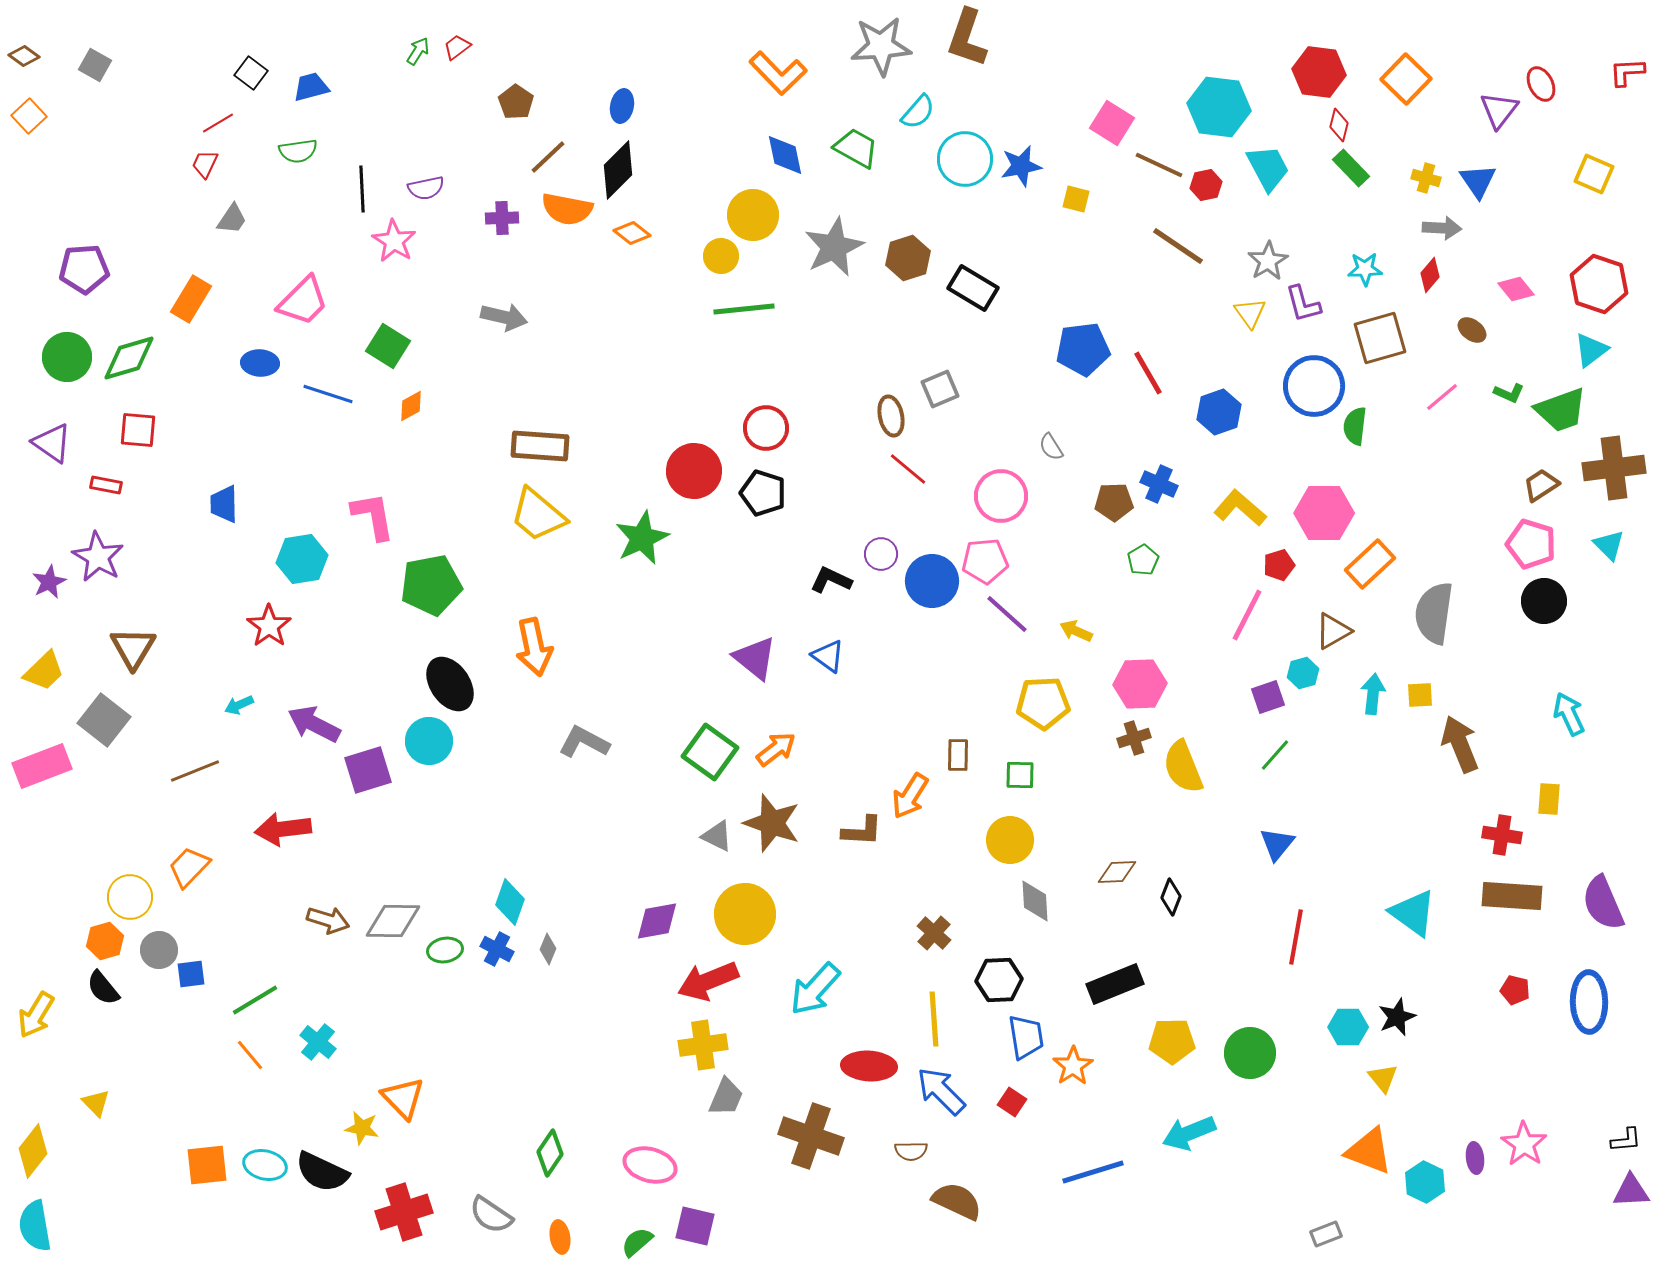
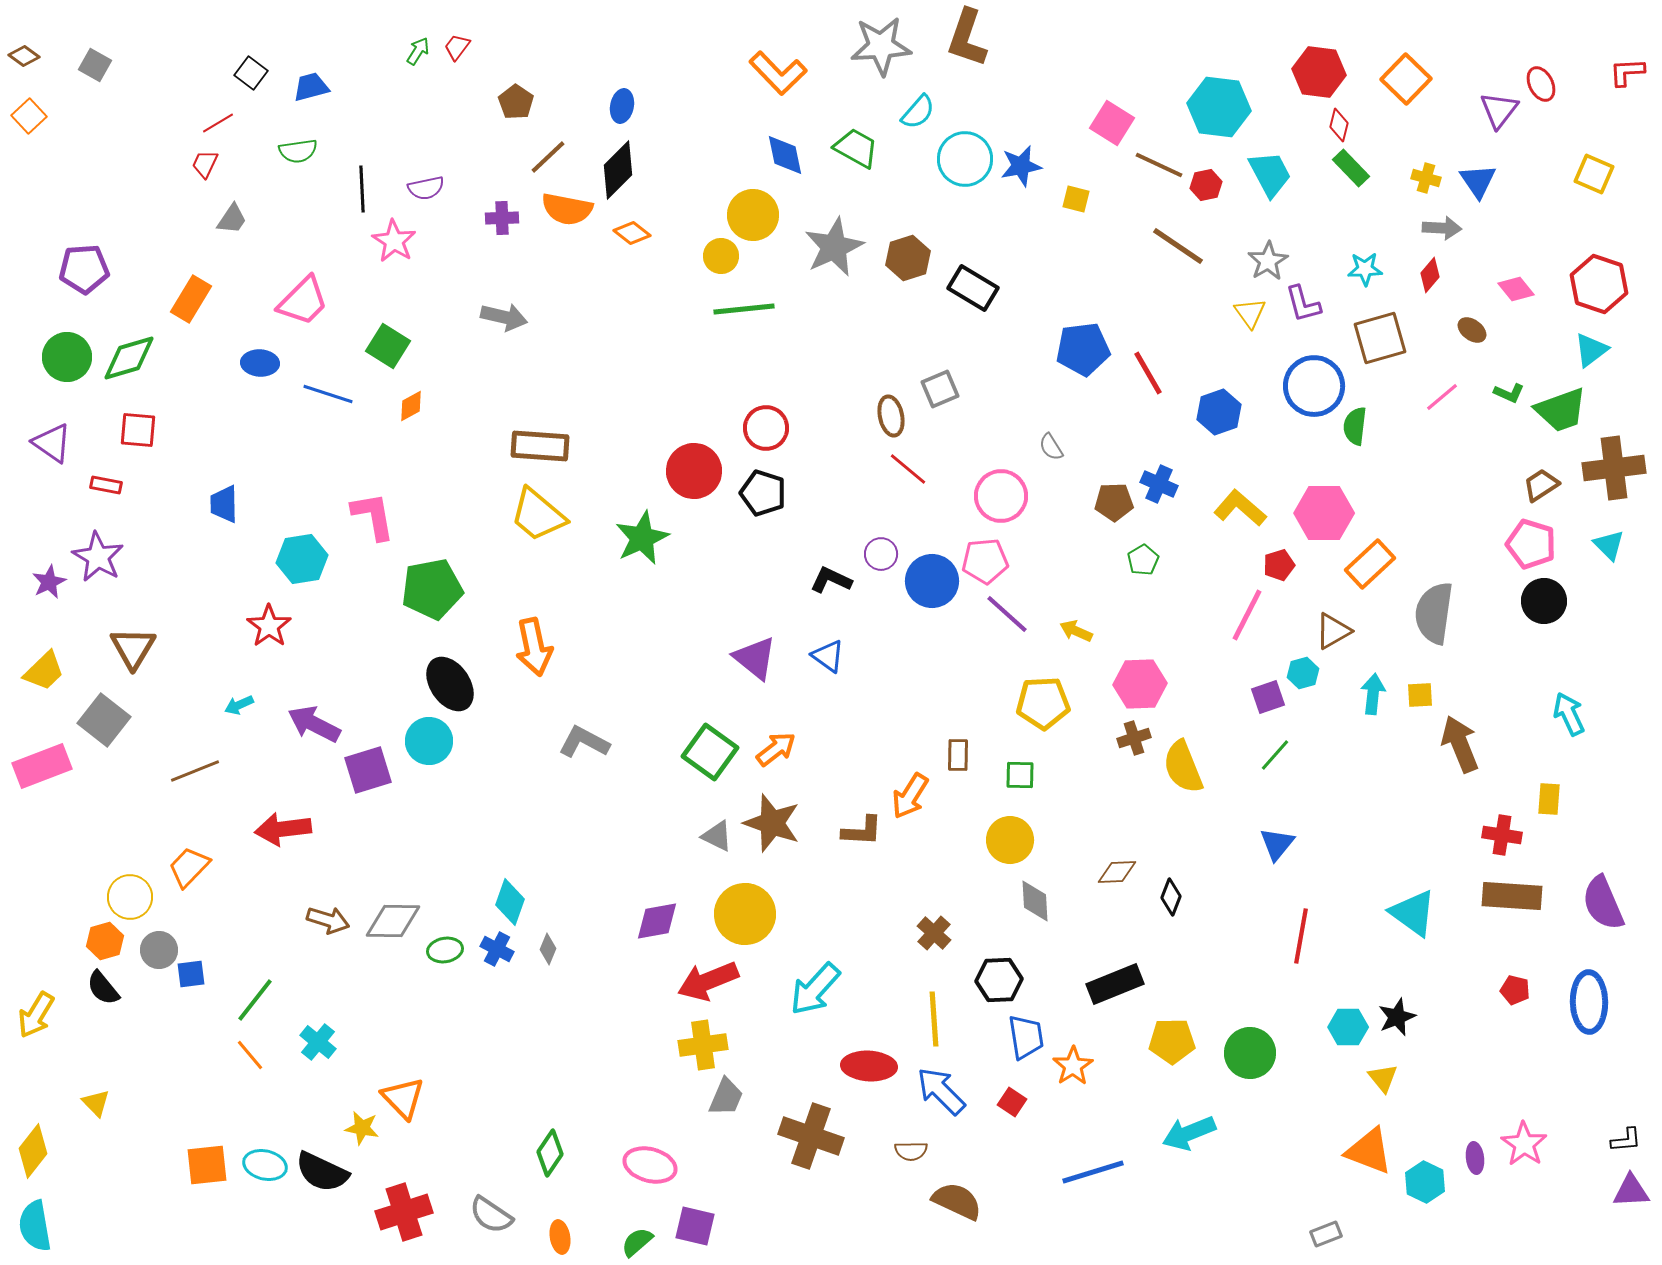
red trapezoid at (457, 47): rotated 16 degrees counterclockwise
cyan trapezoid at (1268, 168): moved 2 px right, 6 px down
green pentagon at (431, 585): moved 1 px right, 4 px down
red line at (1296, 937): moved 5 px right, 1 px up
green line at (255, 1000): rotated 21 degrees counterclockwise
